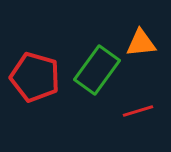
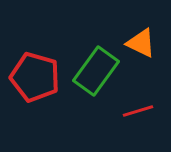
orange triangle: rotated 32 degrees clockwise
green rectangle: moved 1 px left, 1 px down
